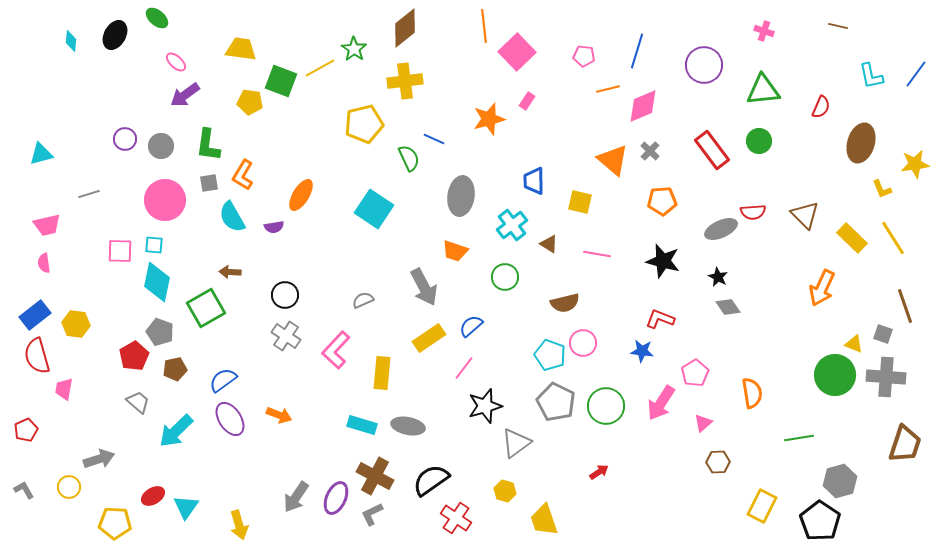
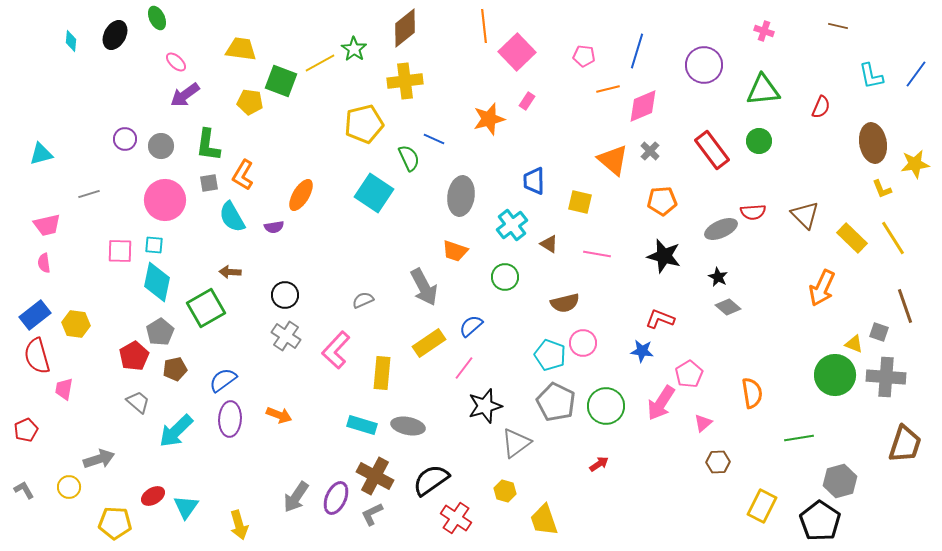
green ellipse at (157, 18): rotated 25 degrees clockwise
yellow line at (320, 68): moved 5 px up
brown ellipse at (861, 143): moved 12 px right; rotated 27 degrees counterclockwise
cyan square at (374, 209): moved 16 px up
black star at (663, 261): moved 1 px right, 5 px up
gray diamond at (728, 307): rotated 15 degrees counterclockwise
gray pentagon at (160, 332): rotated 20 degrees clockwise
gray square at (883, 334): moved 4 px left, 2 px up
yellow rectangle at (429, 338): moved 5 px down
pink pentagon at (695, 373): moved 6 px left, 1 px down
purple ellipse at (230, 419): rotated 36 degrees clockwise
red arrow at (599, 472): moved 8 px up
